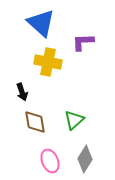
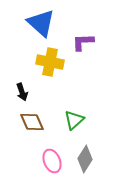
yellow cross: moved 2 px right
brown diamond: moved 3 px left; rotated 15 degrees counterclockwise
pink ellipse: moved 2 px right
